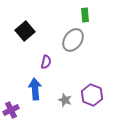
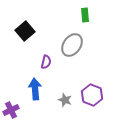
gray ellipse: moved 1 px left, 5 px down
